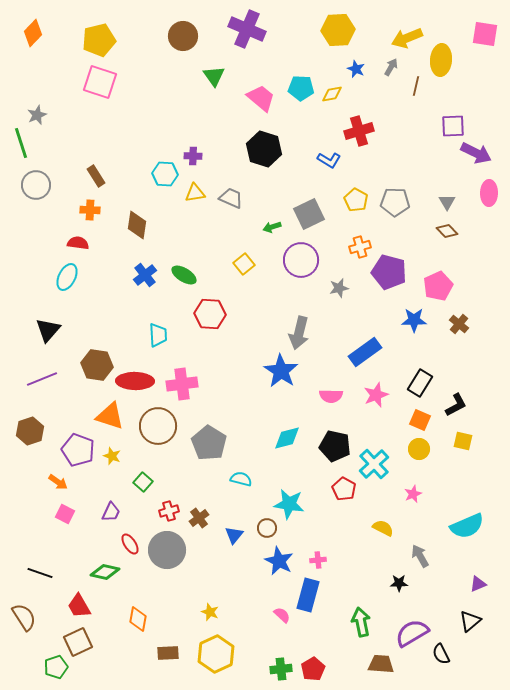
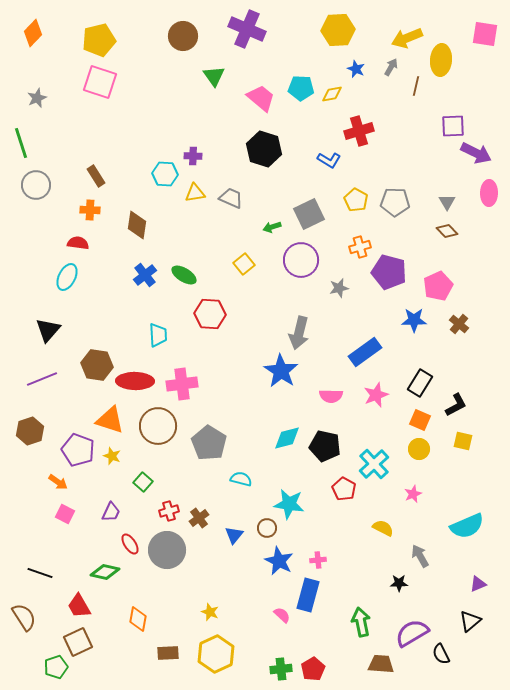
gray star at (37, 115): moved 17 px up
orange triangle at (110, 416): moved 4 px down
black pentagon at (335, 446): moved 10 px left
